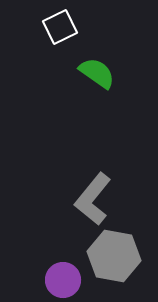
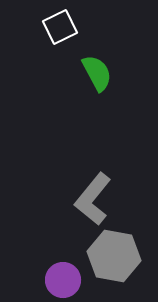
green semicircle: rotated 27 degrees clockwise
